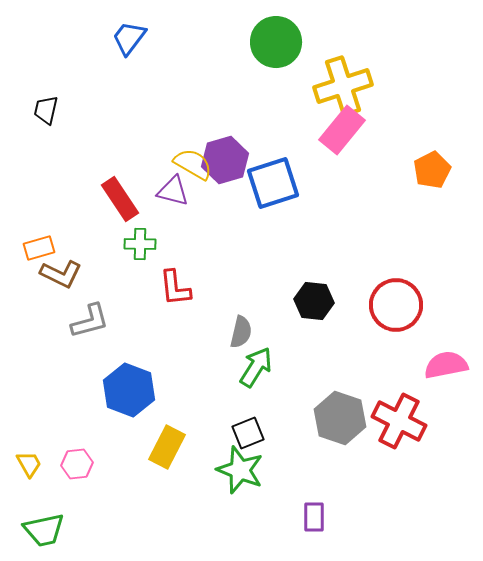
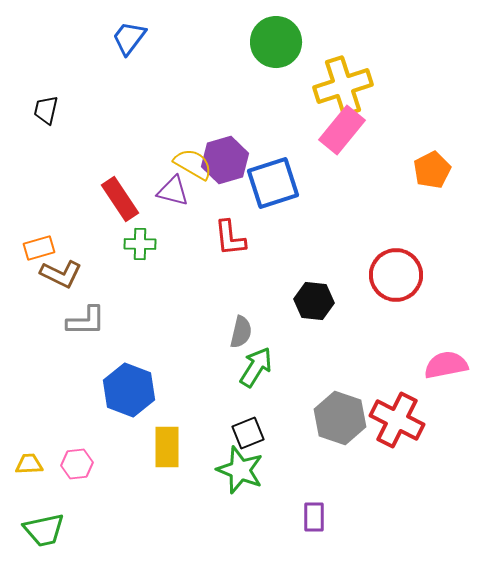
red L-shape: moved 55 px right, 50 px up
red circle: moved 30 px up
gray L-shape: moved 4 px left; rotated 15 degrees clockwise
red cross: moved 2 px left, 1 px up
yellow rectangle: rotated 27 degrees counterclockwise
yellow trapezoid: rotated 64 degrees counterclockwise
